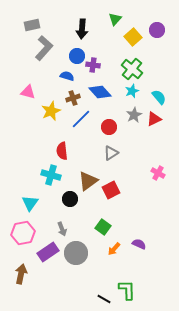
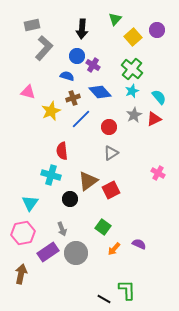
purple cross: rotated 24 degrees clockwise
